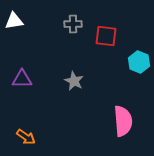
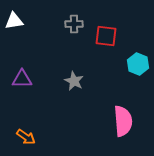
gray cross: moved 1 px right
cyan hexagon: moved 1 px left, 2 px down
